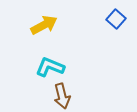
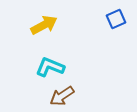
blue square: rotated 24 degrees clockwise
brown arrow: rotated 70 degrees clockwise
